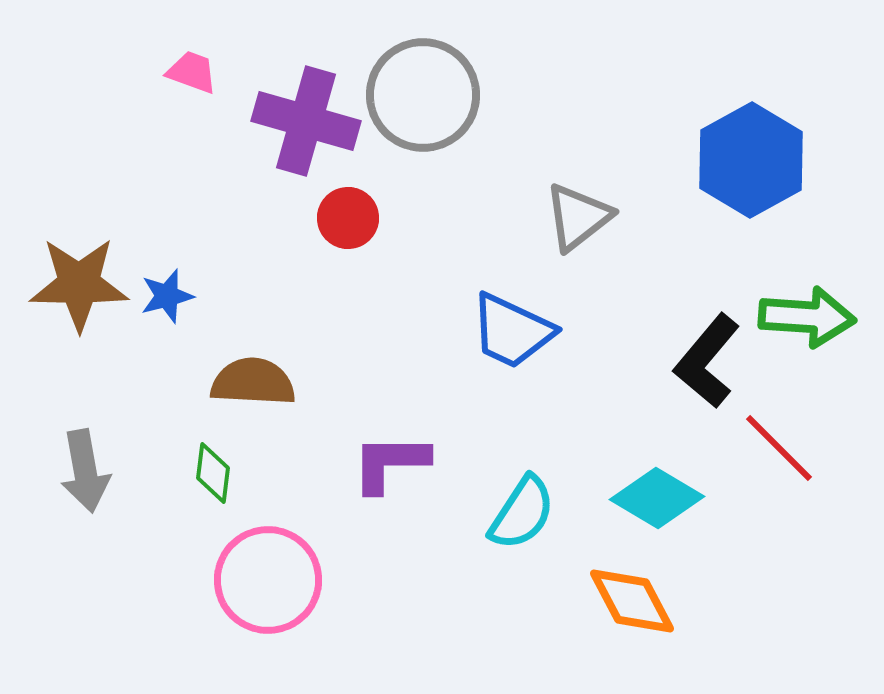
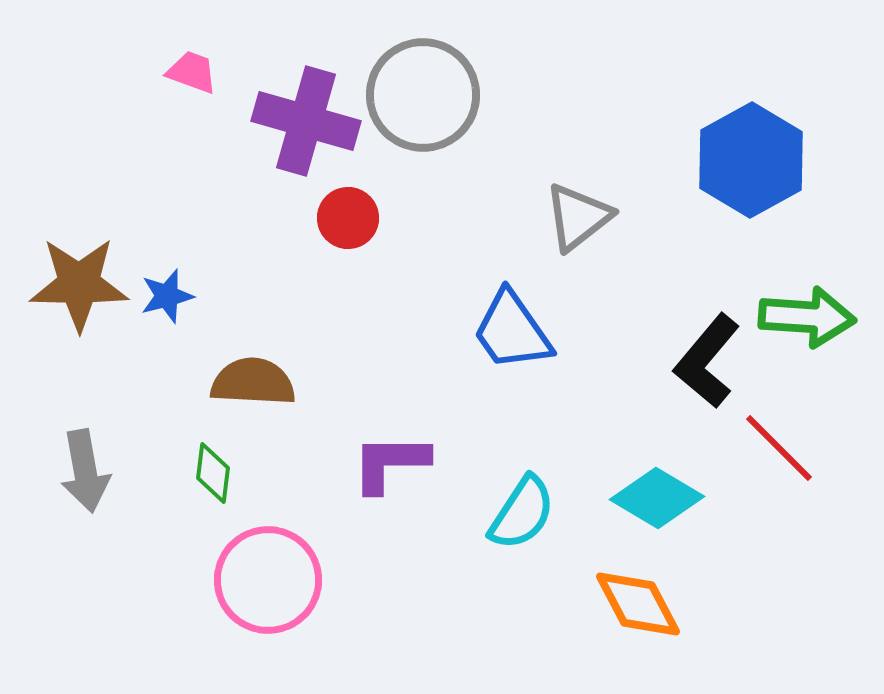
blue trapezoid: rotated 30 degrees clockwise
orange diamond: moved 6 px right, 3 px down
